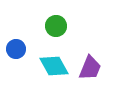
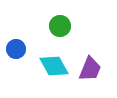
green circle: moved 4 px right
purple trapezoid: moved 1 px down
